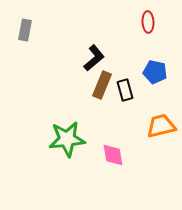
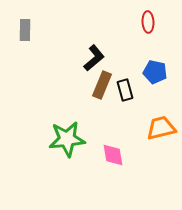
gray rectangle: rotated 10 degrees counterclockwise
orange trapezoid: moved 2 px down
